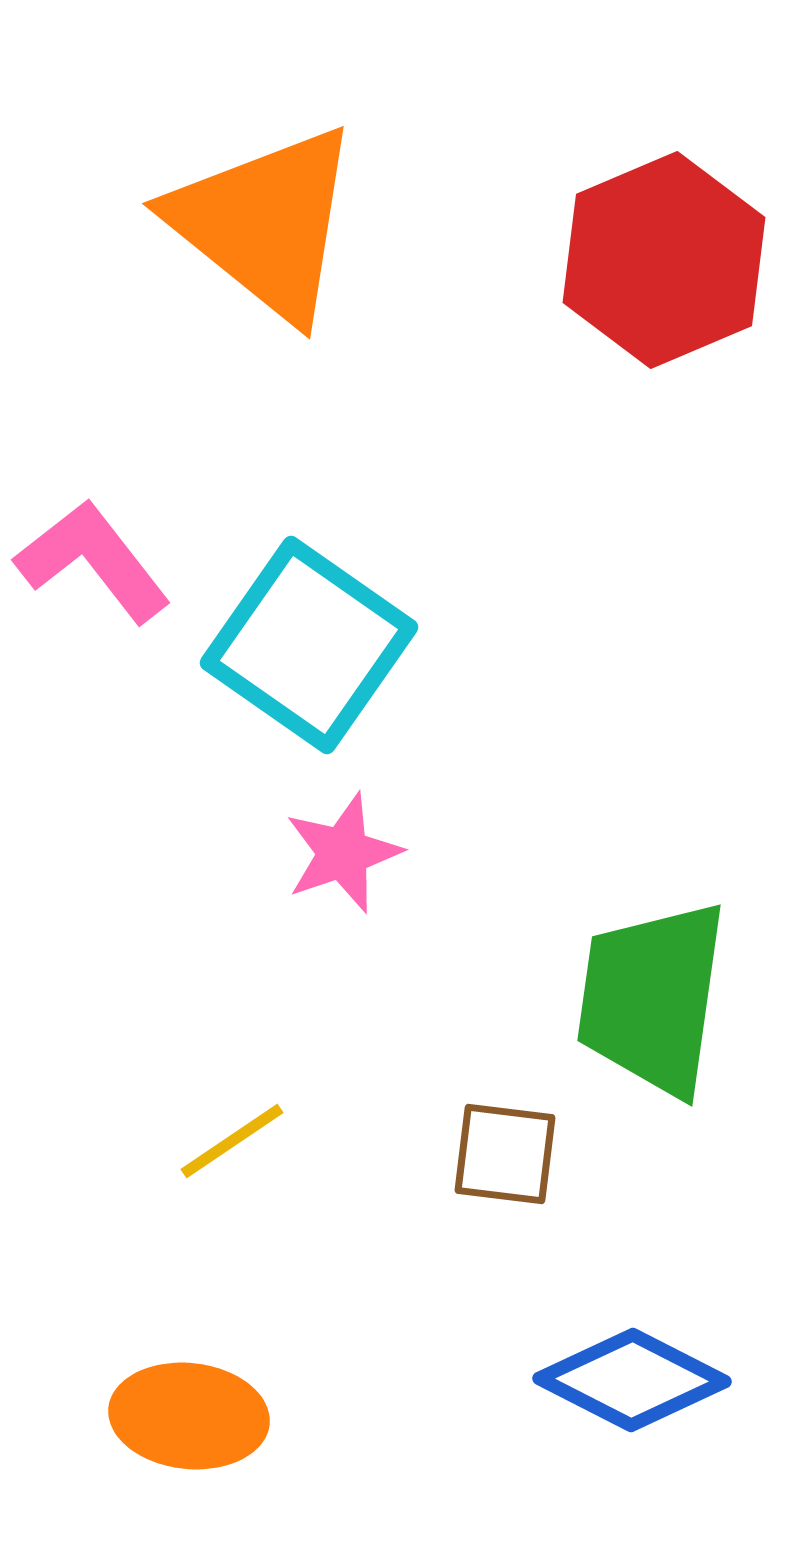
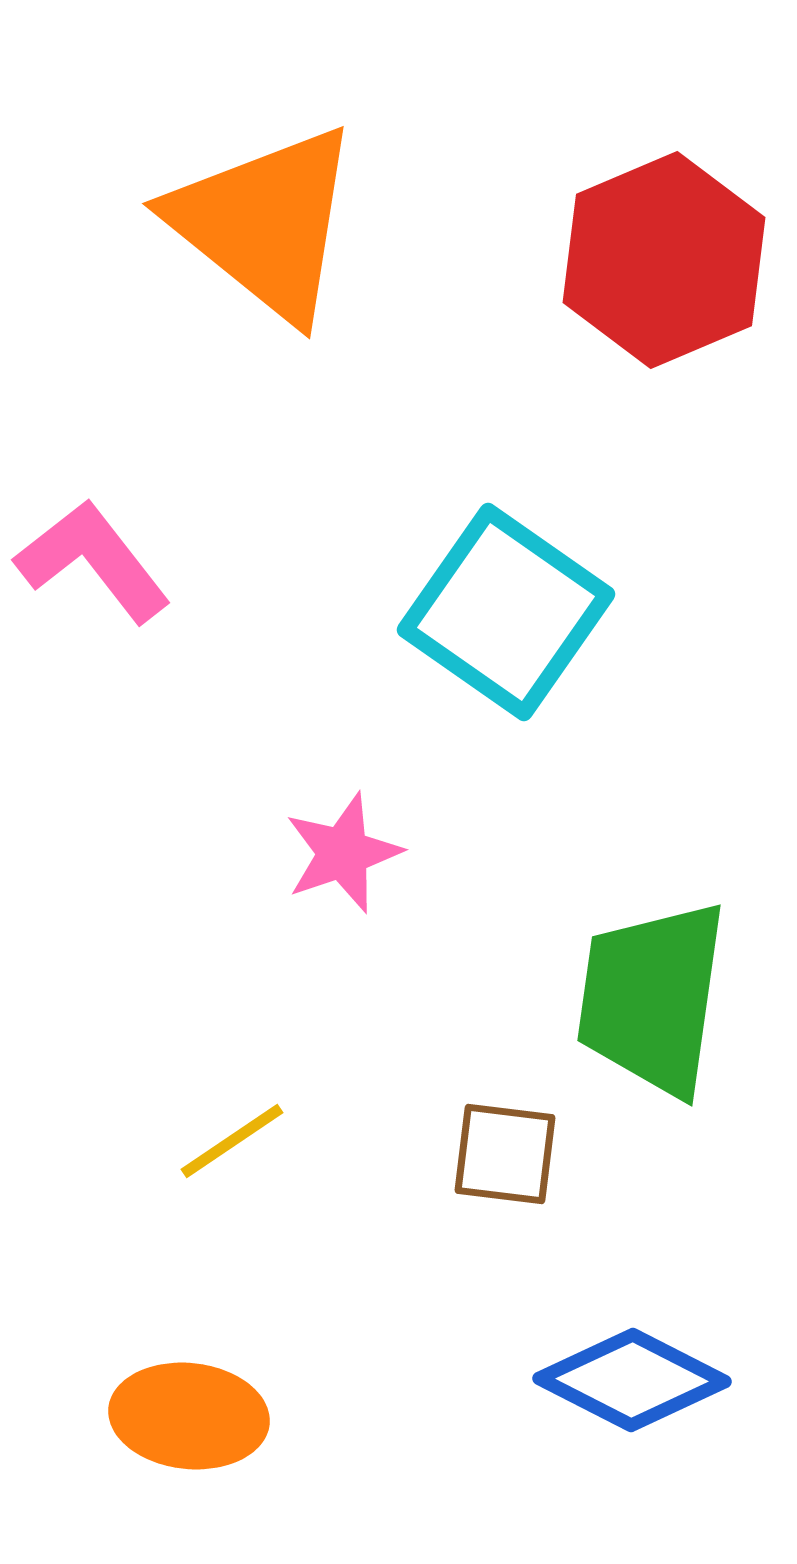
cyan square: moved 197 px right, 33 px up
